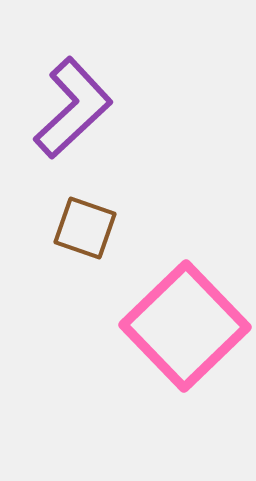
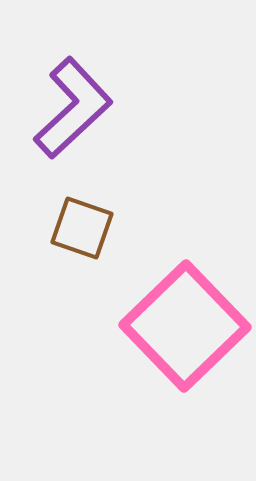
brown square: moved 3 px left
